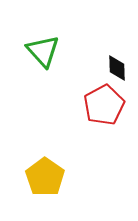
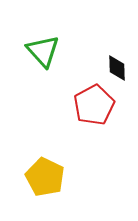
red pentagon: moved 10 px left
yellow pentagon: rotated 9 degrees counterclockwise
